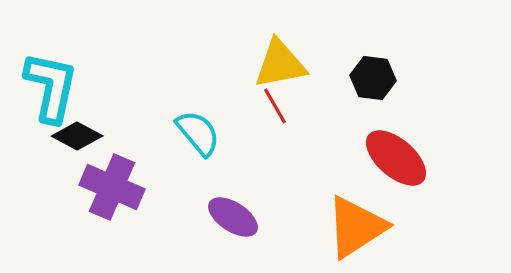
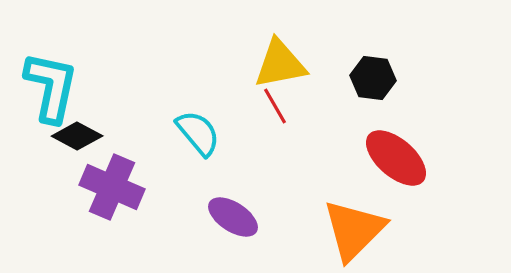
orange triangle: moved 2 px left, 3 px down; rotated 12 degrees counterclockwise
